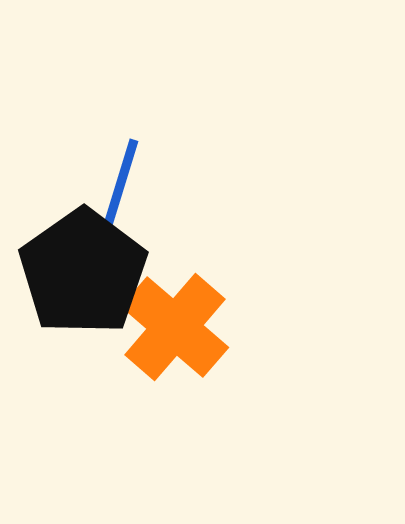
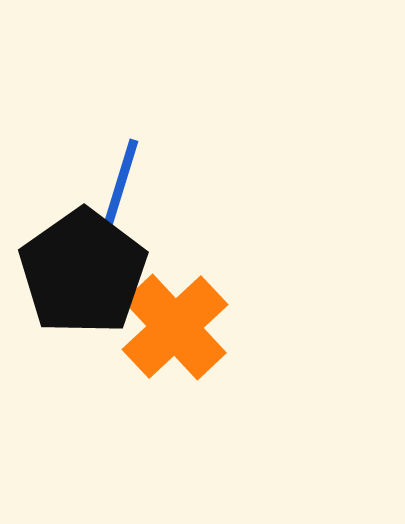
orange cross: rotated 6 degrees clockwise
